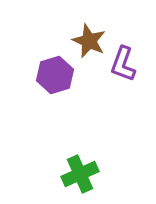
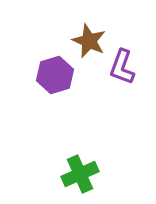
purple L-shape: moved 1 px left, 3 px down
